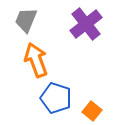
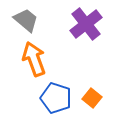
gray trapezoid: rotated 108 degrees clockwise
orange arrow: moved 2 px left, 1 px up
orange square: moved 13 px up
